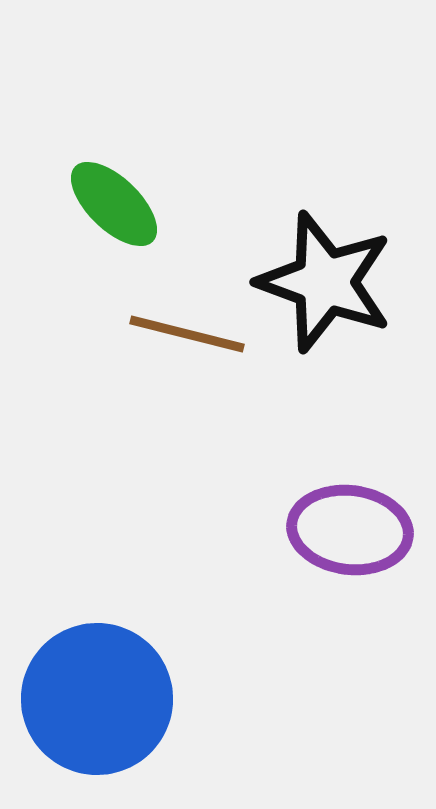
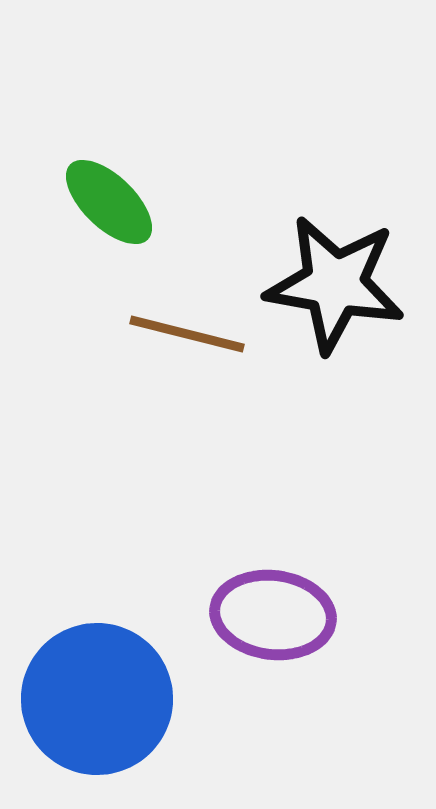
green ellipse: moved 5 px left, 2 px up
black star: moved 10 px right, 2 px down; rotated 10 degrees counterclockwise
purple ellipse: moved 77 px left, 85 px down
